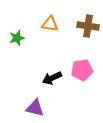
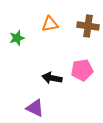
orange triangle: rotated 18 degrees counterclockwise
black arrow: rotated 36 degrees clockwise
purple triangle: rotated 12 degrees clockwise
